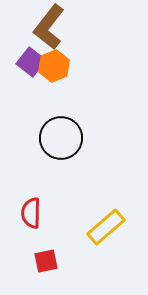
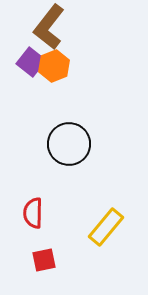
black circle: moved 8 px right, 6 px down
red semicircle: moved 2 px right
yellow rectangle: rotated 9 degrees counterclockwise
red square: moved 2 px left, 1 px up
